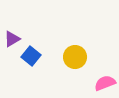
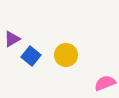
yellow circle: moved 9 px left, 2 px up
